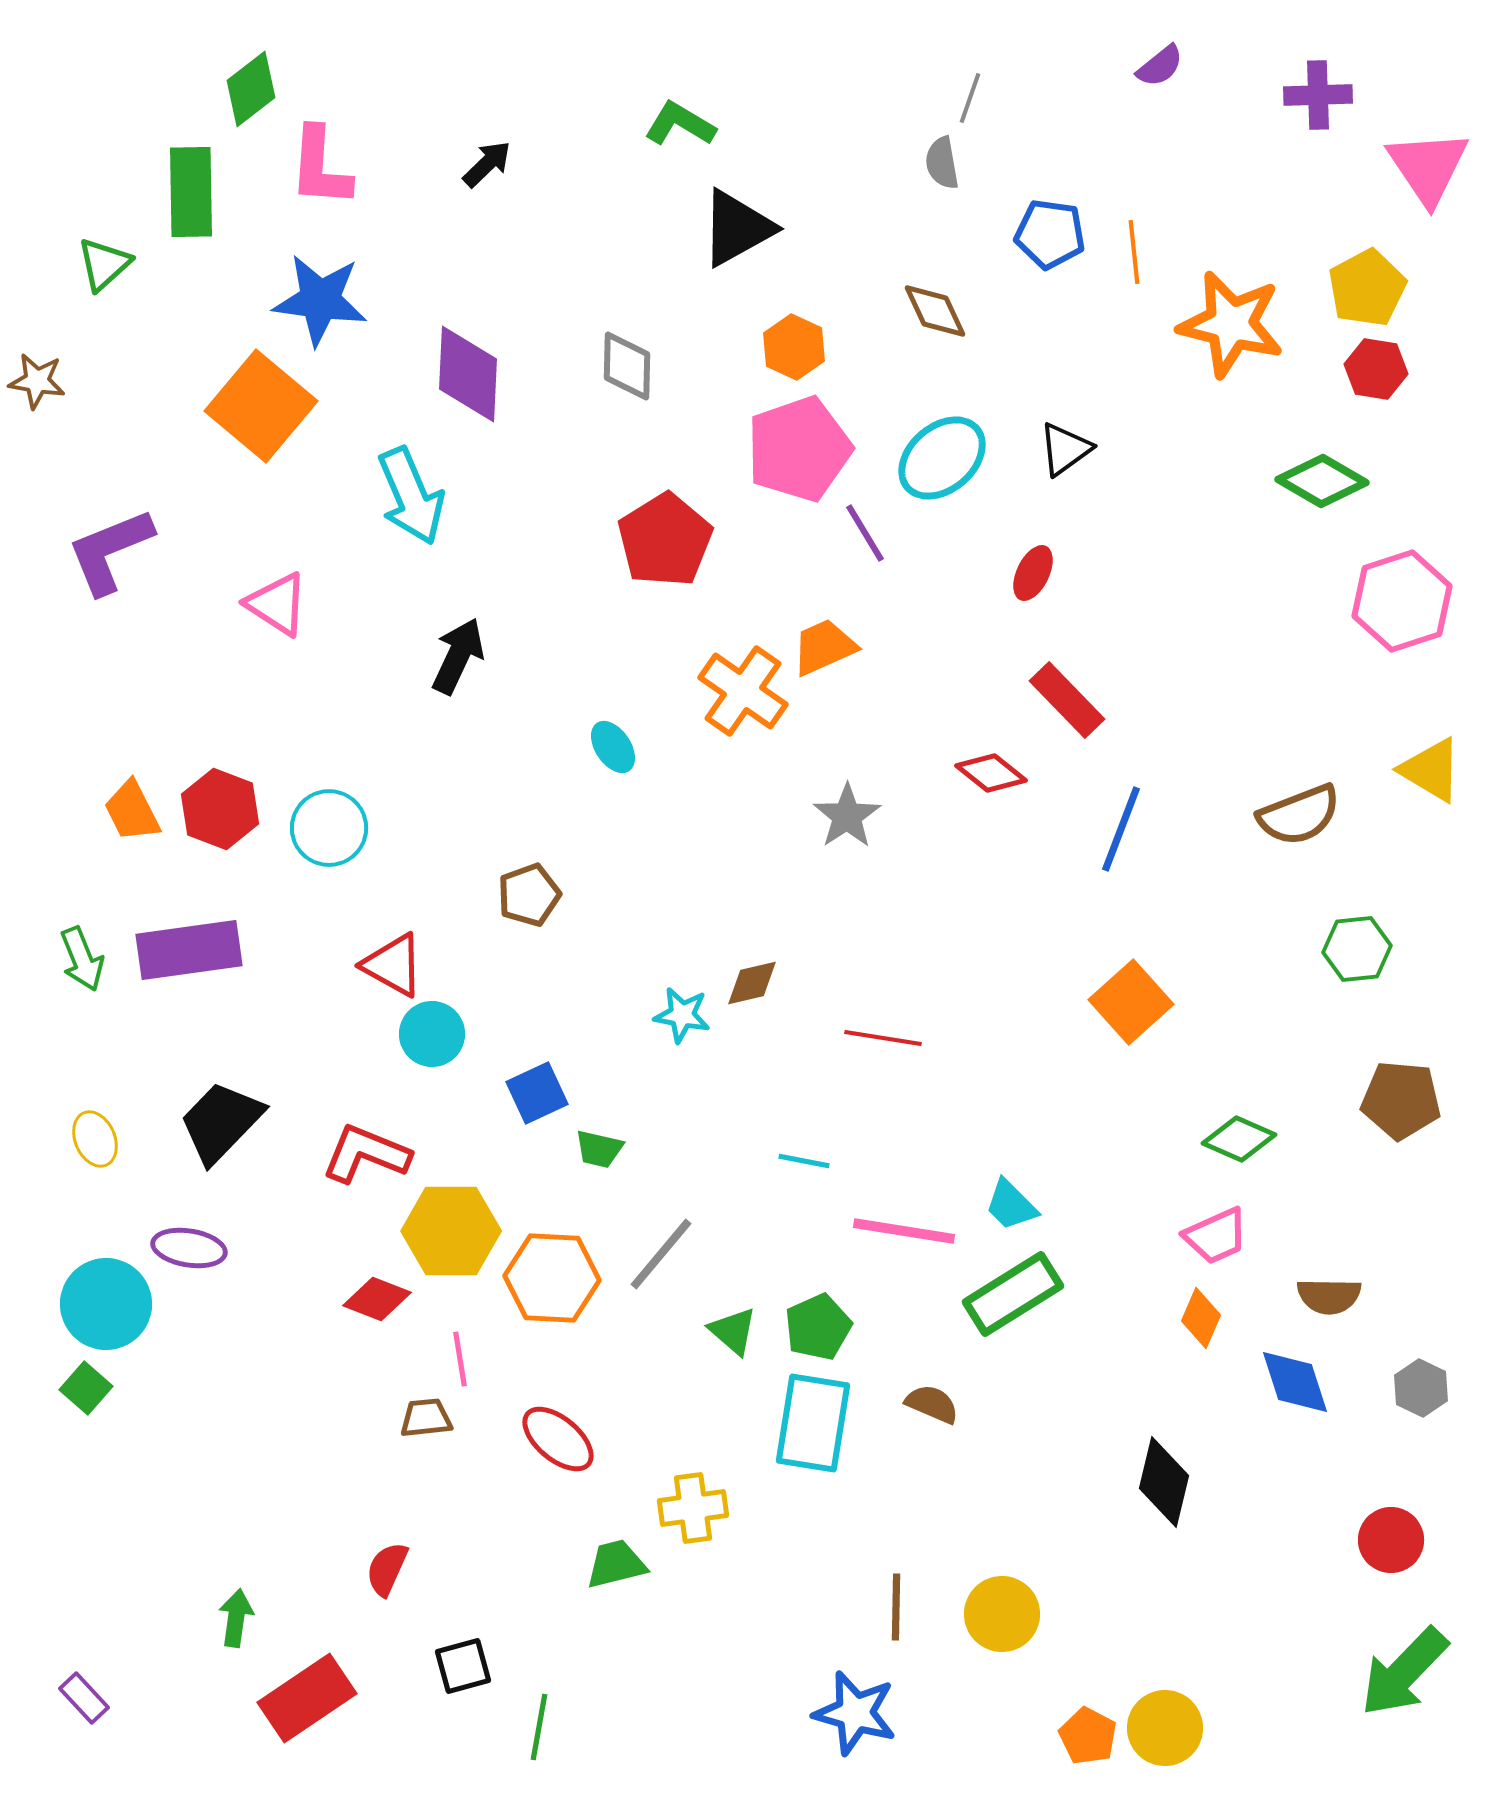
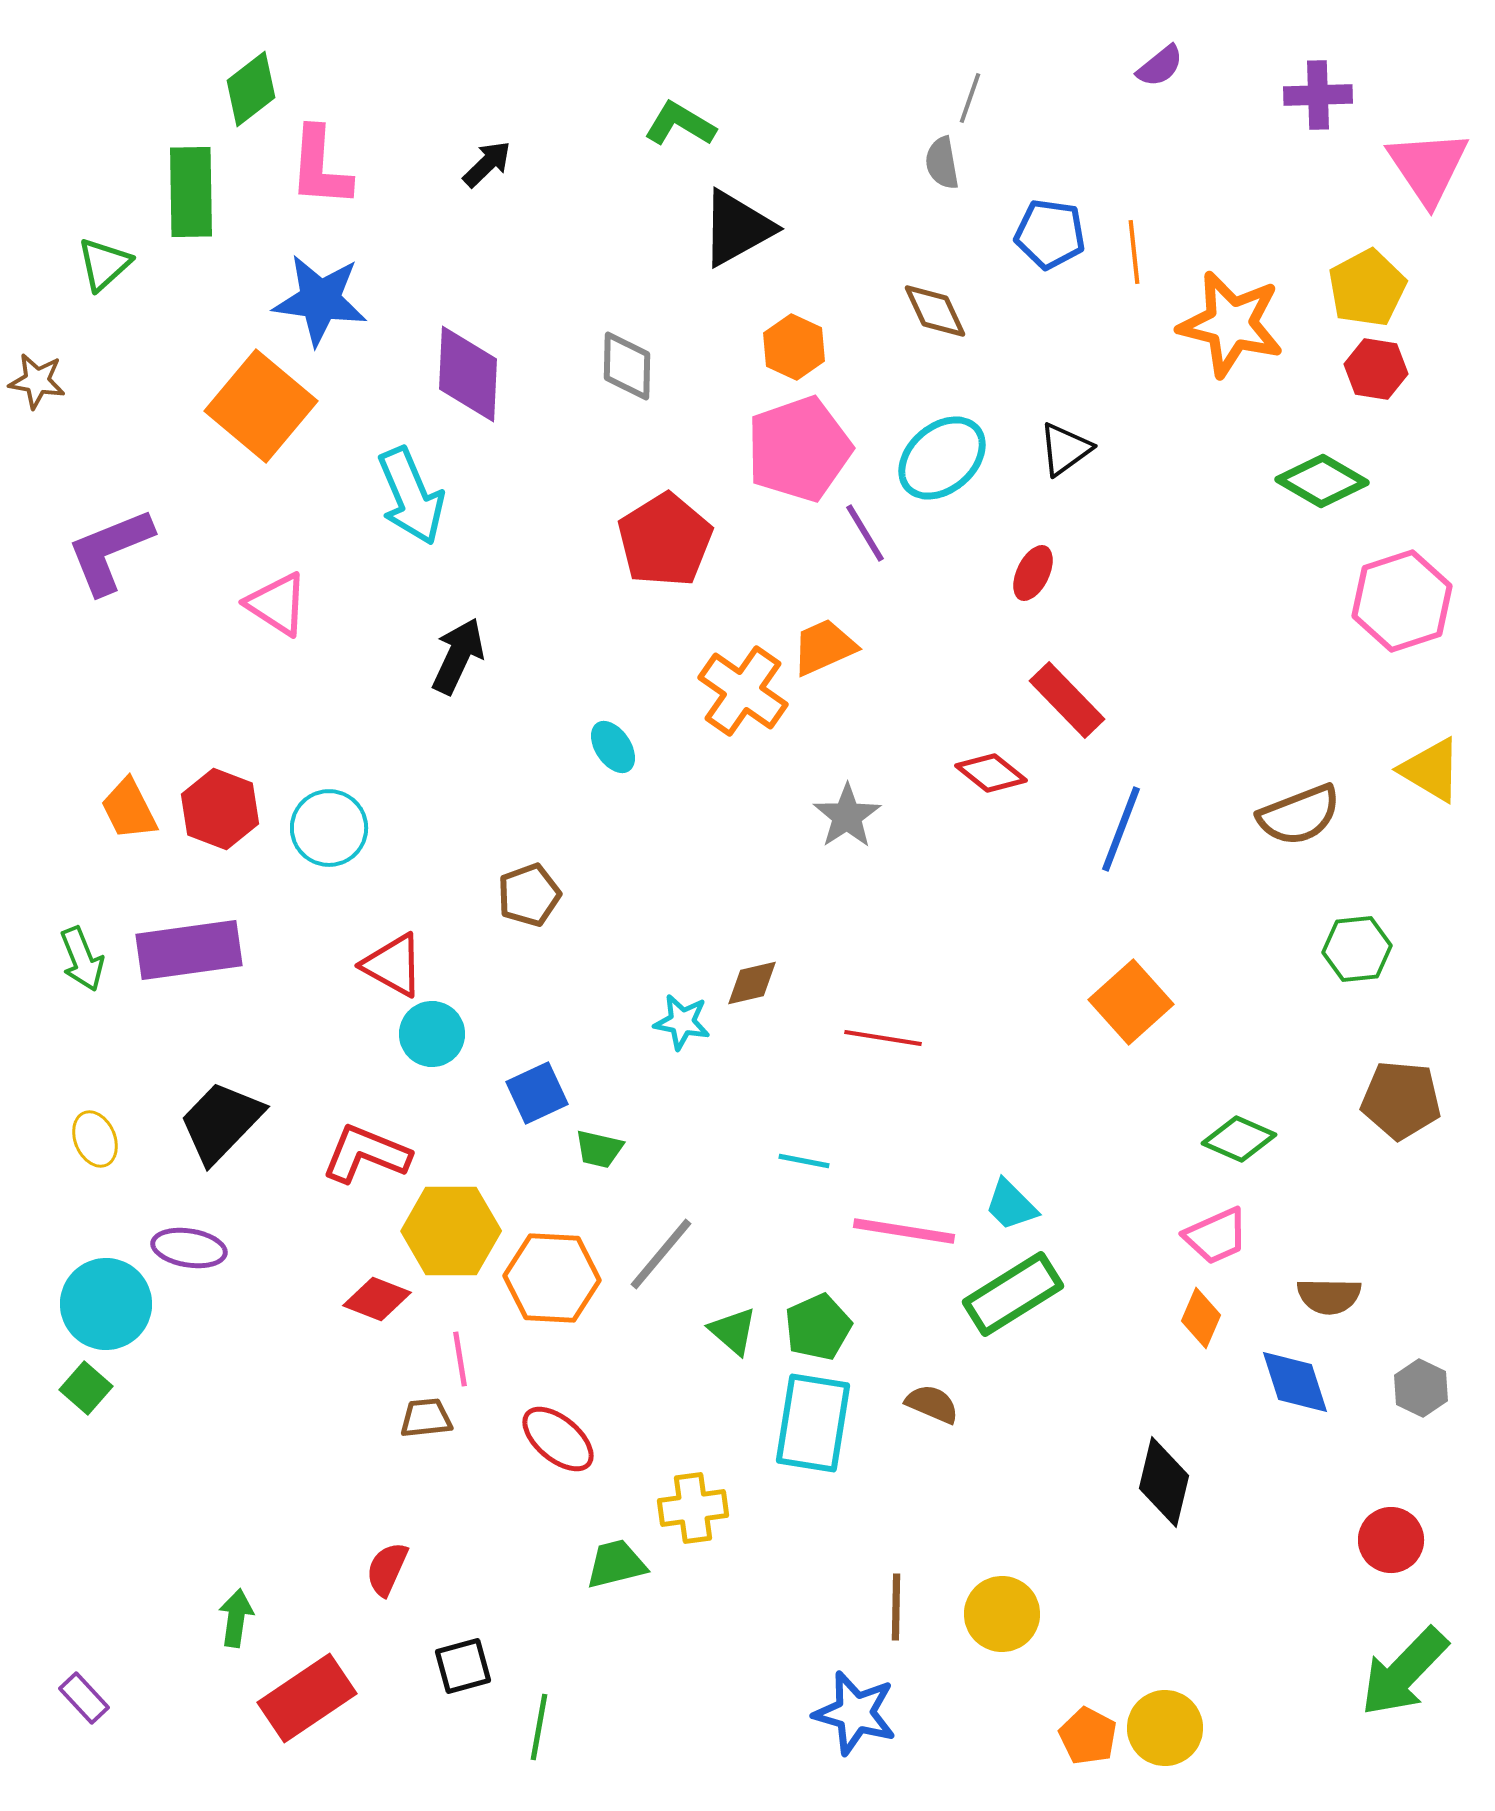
orange trapezoid at (132, 811): moved 3 px left, 2 px up
cyan star at (682, 1015): moved 7 px down
